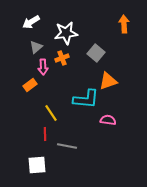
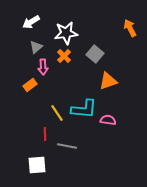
orange arrow: moved 6 px right, 4 px down; rotated 24 degrees counterclockwise
gray square: moved 1 px left, 1 px down
orange cross: moved 2 px right, 2 px up; rotated 24 degrees counterclockwise
cyan L-shape: moved 2 px left, 10 px down
yellow line: moved 6 px right
